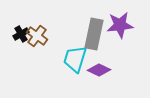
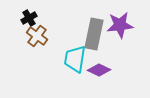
black cross: moved 8 px right, 16 px up
cyan trapezoid: rotated 8 degrees counterclockwise
